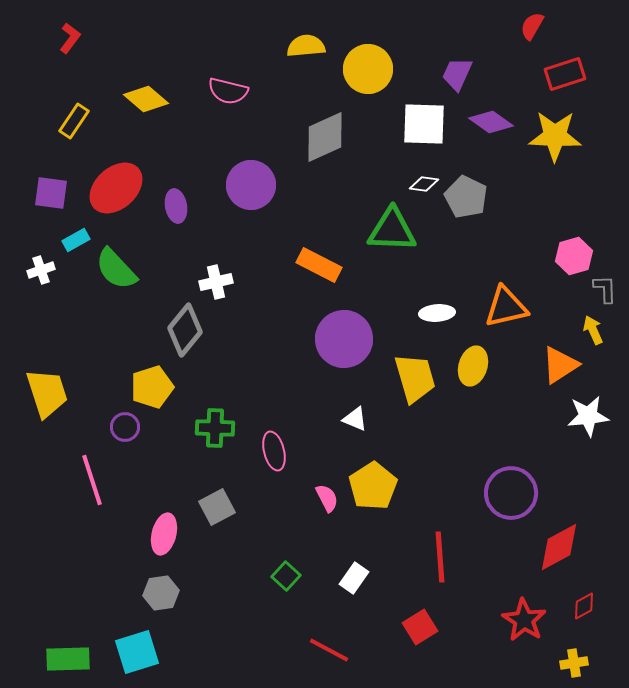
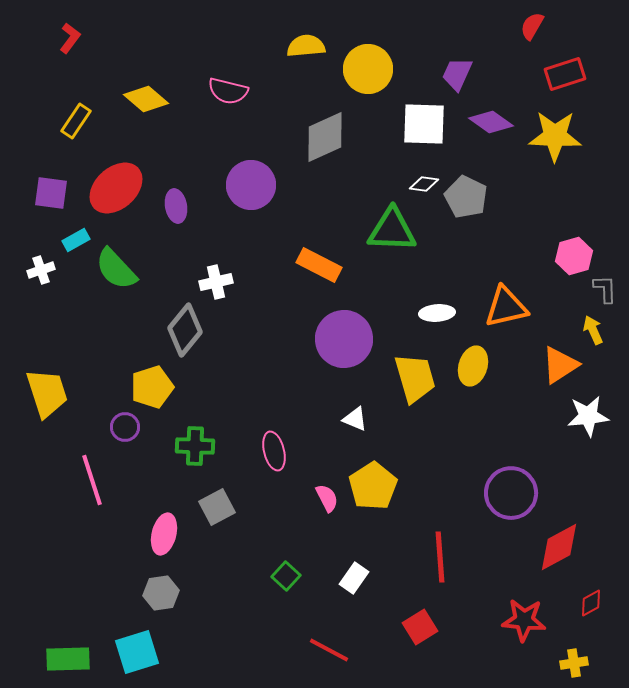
yellow rectangle at (74, 121): moved 2 px right
green cross at (215, 428): moved 20 px left, 18 px down
red diamond at (584, 606): moved 7 px right, 3 px up
red star at (524, 620): rotated 27 degrees counterclockwise
